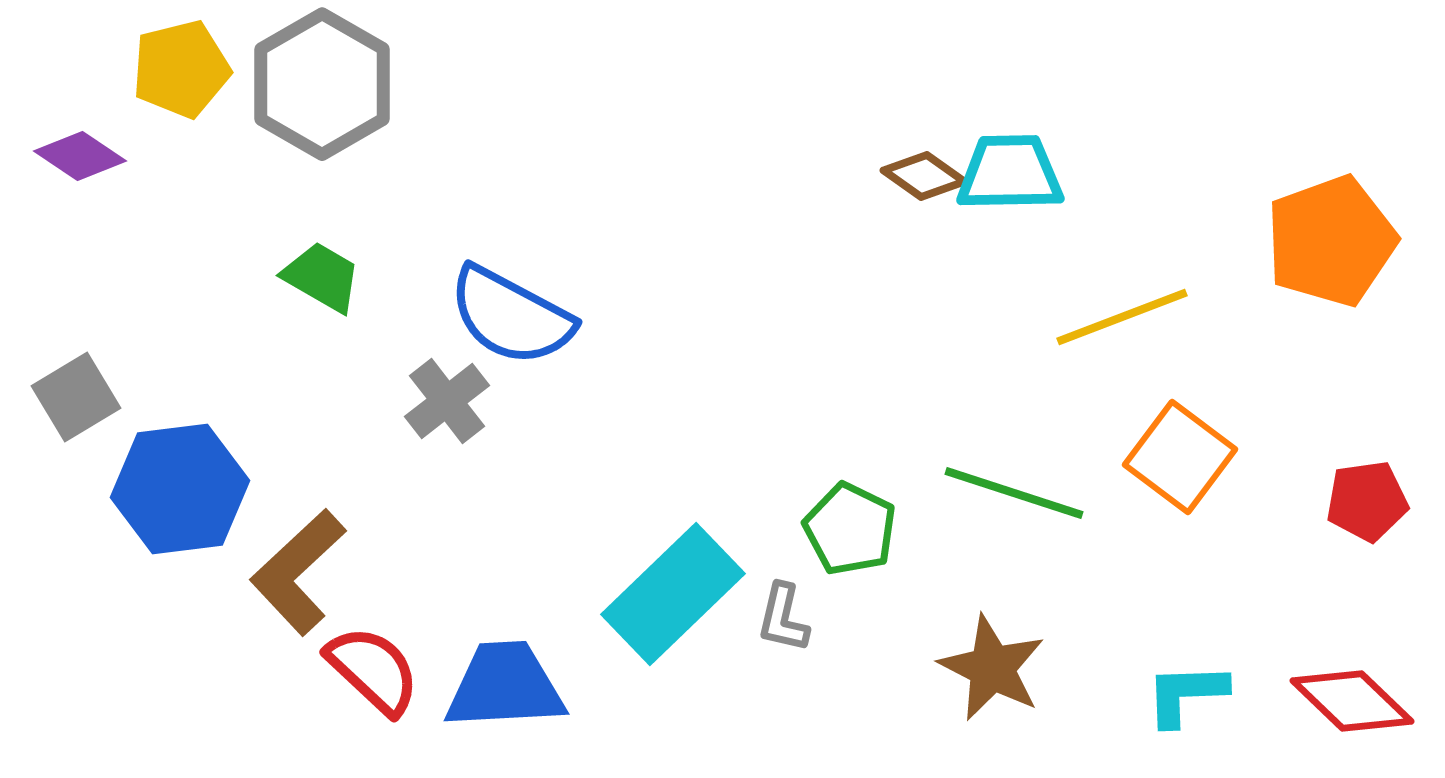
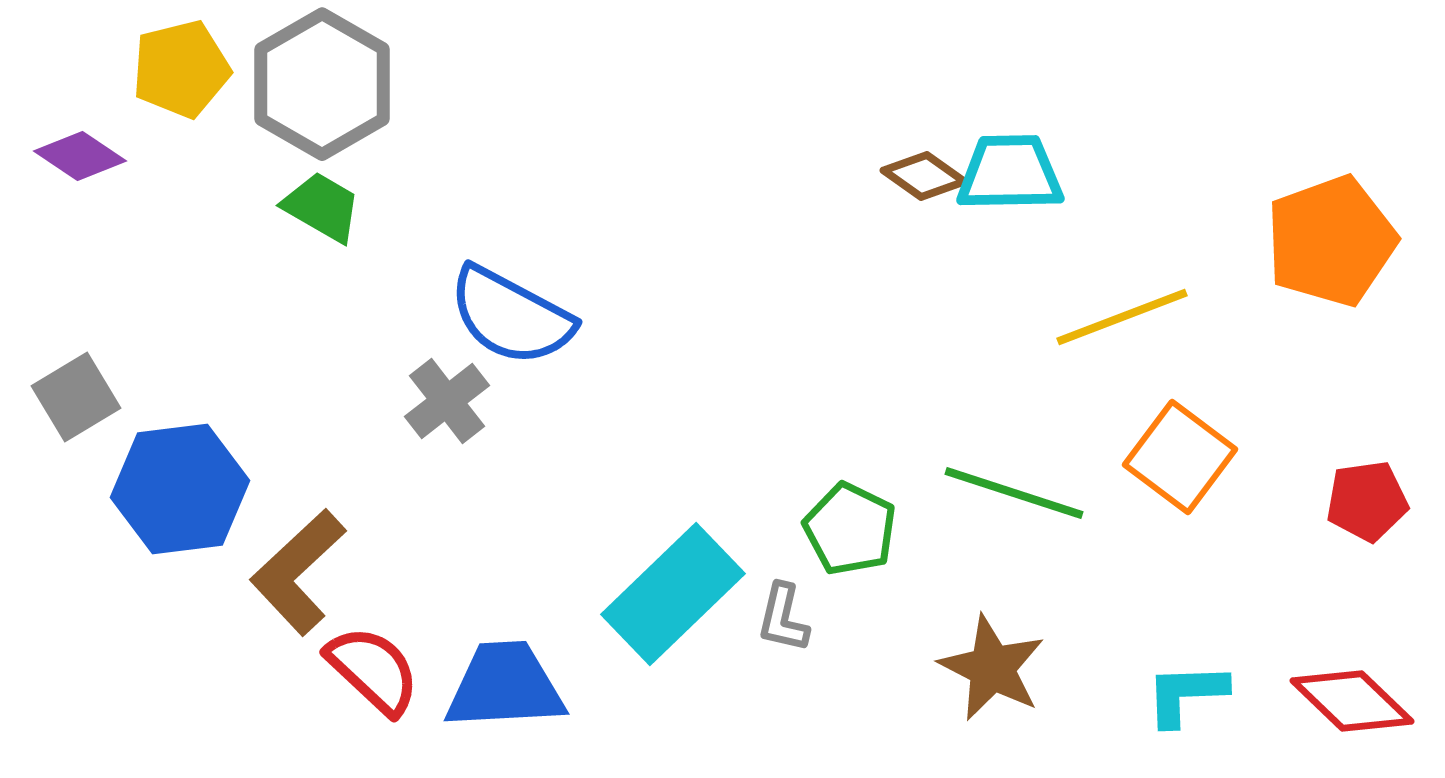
green trapezoid: moved 70 px up
